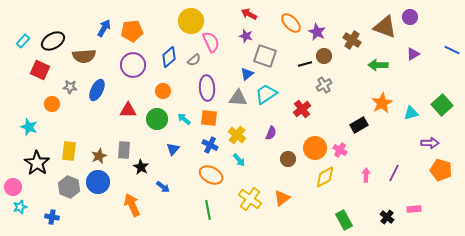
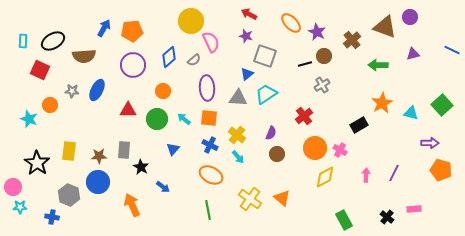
brown cross at (352, 40): rotated 18 degrees clockwise
cyan rectangle at (23, 41): rotated 40 degrees counterclockwise
purple triangle at (413, 54): rotated 16 degrees clockwise
gray cross at (324, 85): moved 2 px left
gray star at (70, 87): moved 2 px right, 4 px down
orange circle at (52, 104): moved 2 px left, 1 px down
red cross at (302, 109): moved 2 px right, 7 px down
cyan triangle at (411, 113): rotated 28 degrees clockwise
cyan star at (29, 127): moved 8 px up
brown star at (99, 156): rotated 21 degrees clockwise
brown circle at (288, 159): moved 11 px left, 5 px up
cyan arrow at (239, 160): moved 1 px left, 3 px up
gray hexagon at (69, 187): moved 8 px down
orange triangle at (282, 198): rotated 42 degrees counterclockwise
cyan star at (20, 207): rotated 16 degrees clockwise
